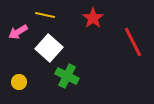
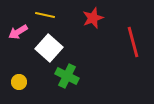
red star: rotated 15 degrees clockwise
red line: rotated 12 degrees clockwise
